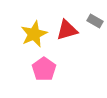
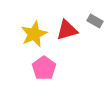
pink pentagon: moved 1 px up
